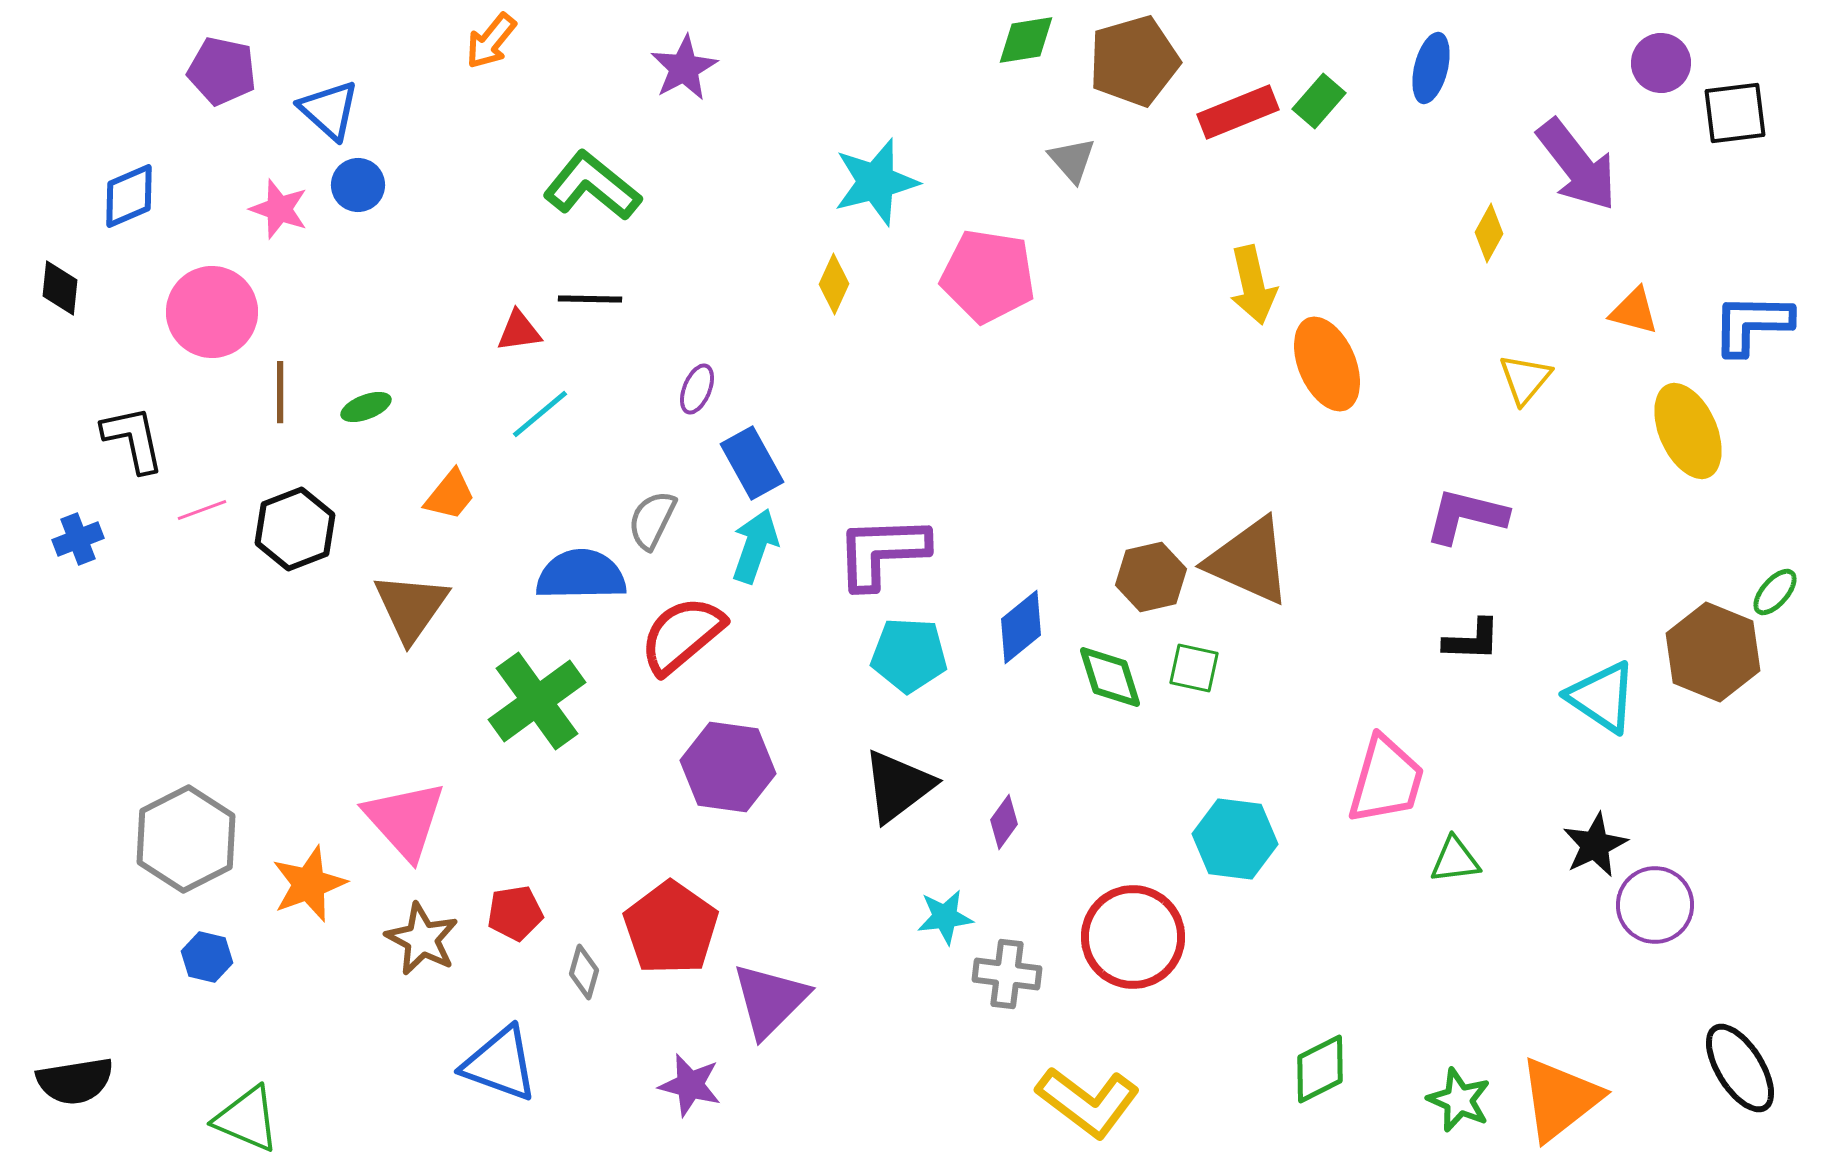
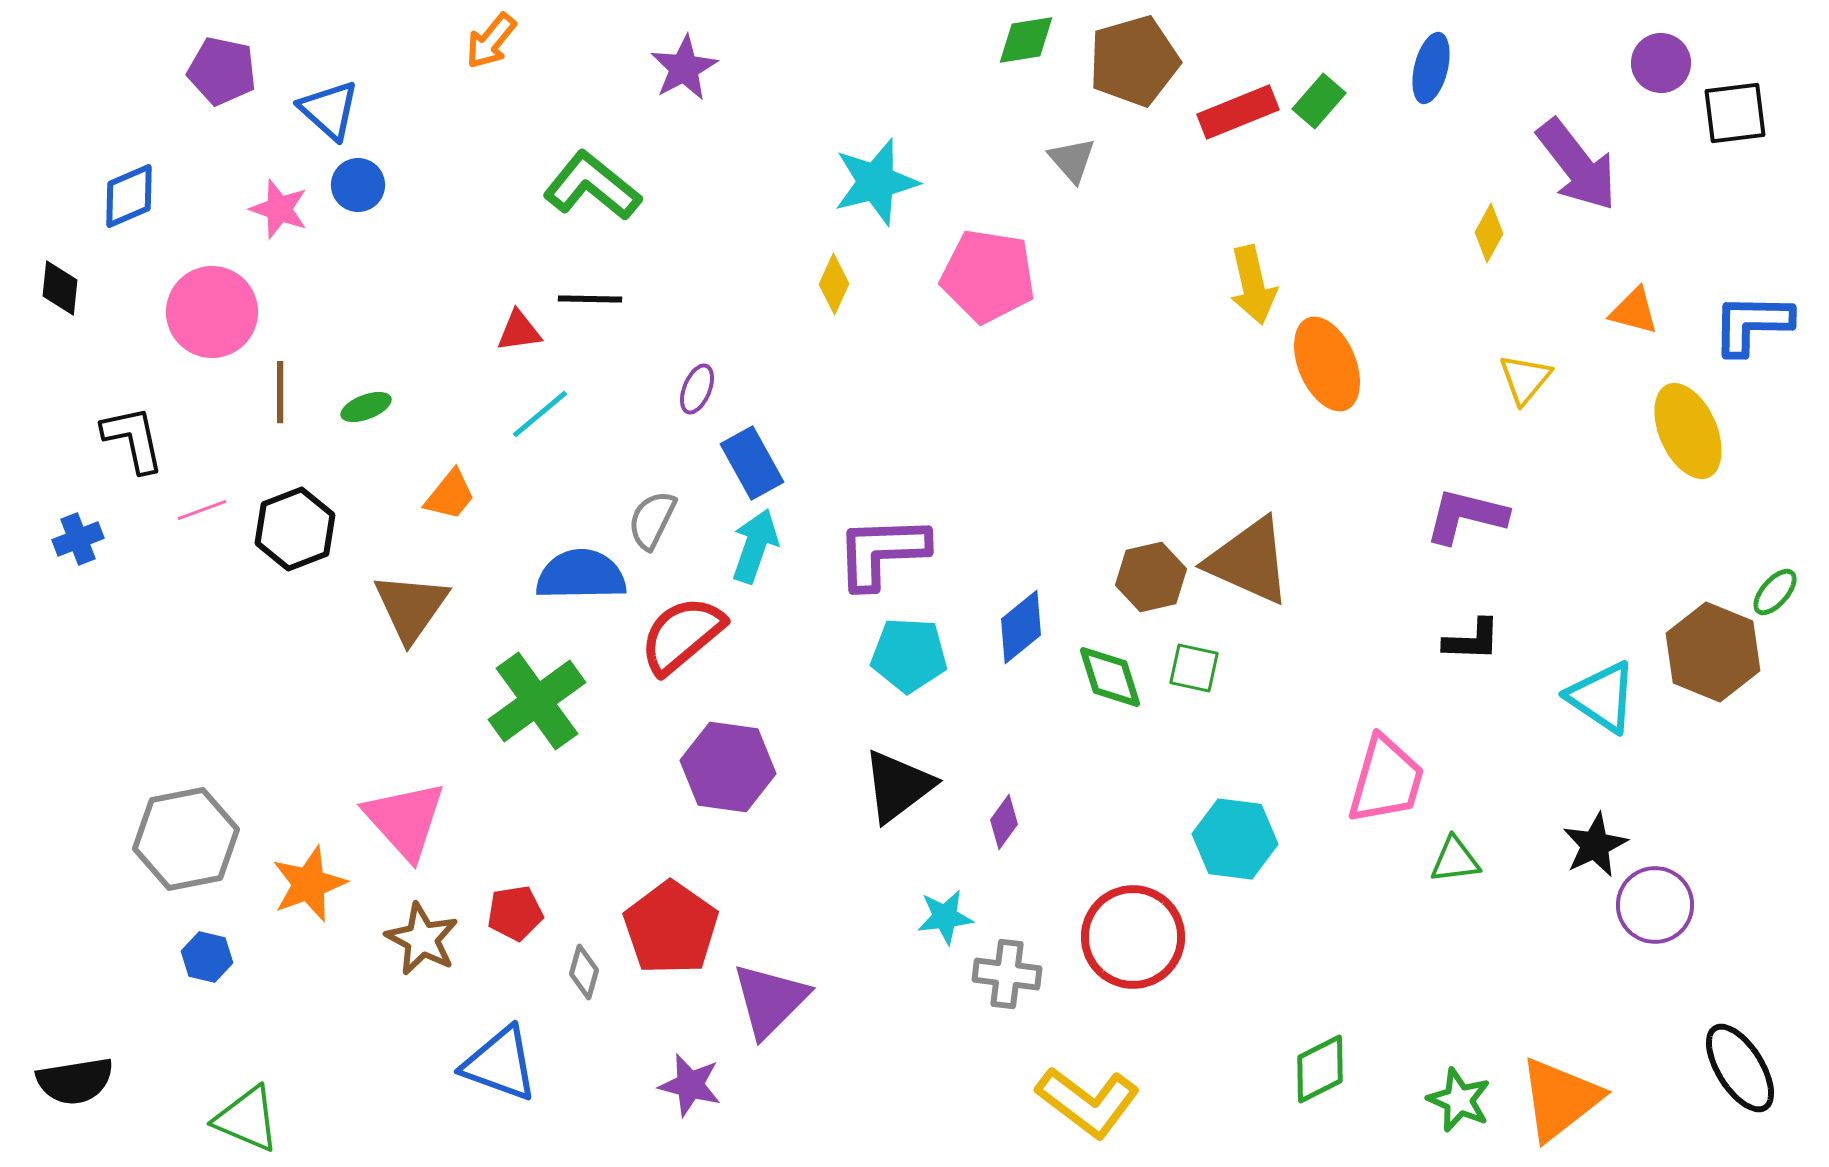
gray hexagon at (186, 839): rotated 16 degrees clockwise
